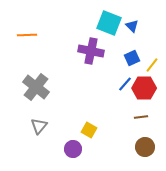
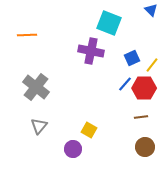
blue triangle: moved 19 px right, 16 px up
